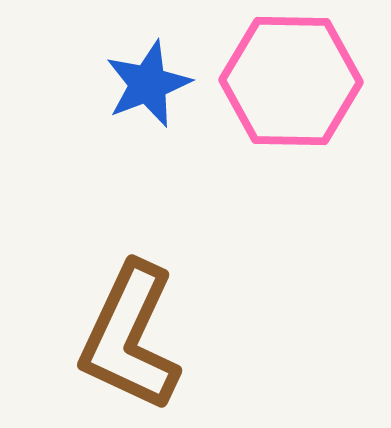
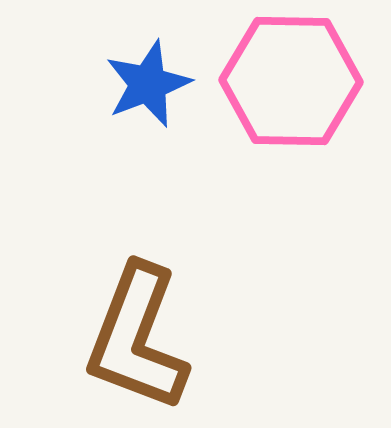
brown L-shape: moved 7 px right, 1 px down; rotated 4 degrees counterclockwise
